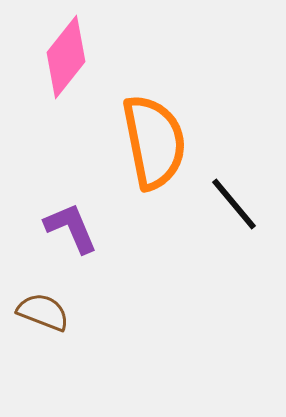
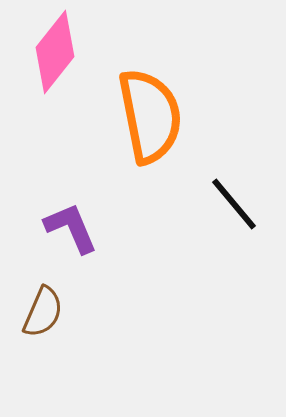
pink diamond: moved 11 px left, 5 px up
orange semicircle: moved 4 px left, 26 px up
brown semicircle: rotated 92 degrees clockwise
